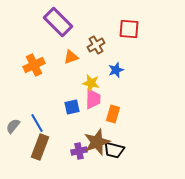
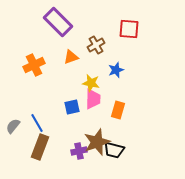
orange rectangle: moved 5 px right, 4 px up
